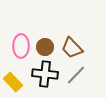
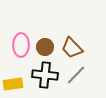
pink ellipse: moved 1 px up
black cross: moved 1 px down
yellow rectangle: moved 2 px down; rotated 54 degrees counterclockwise
